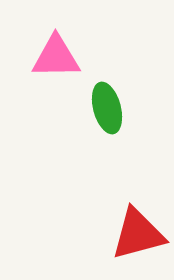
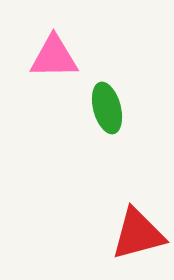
pink triangle: moved 2 px left
